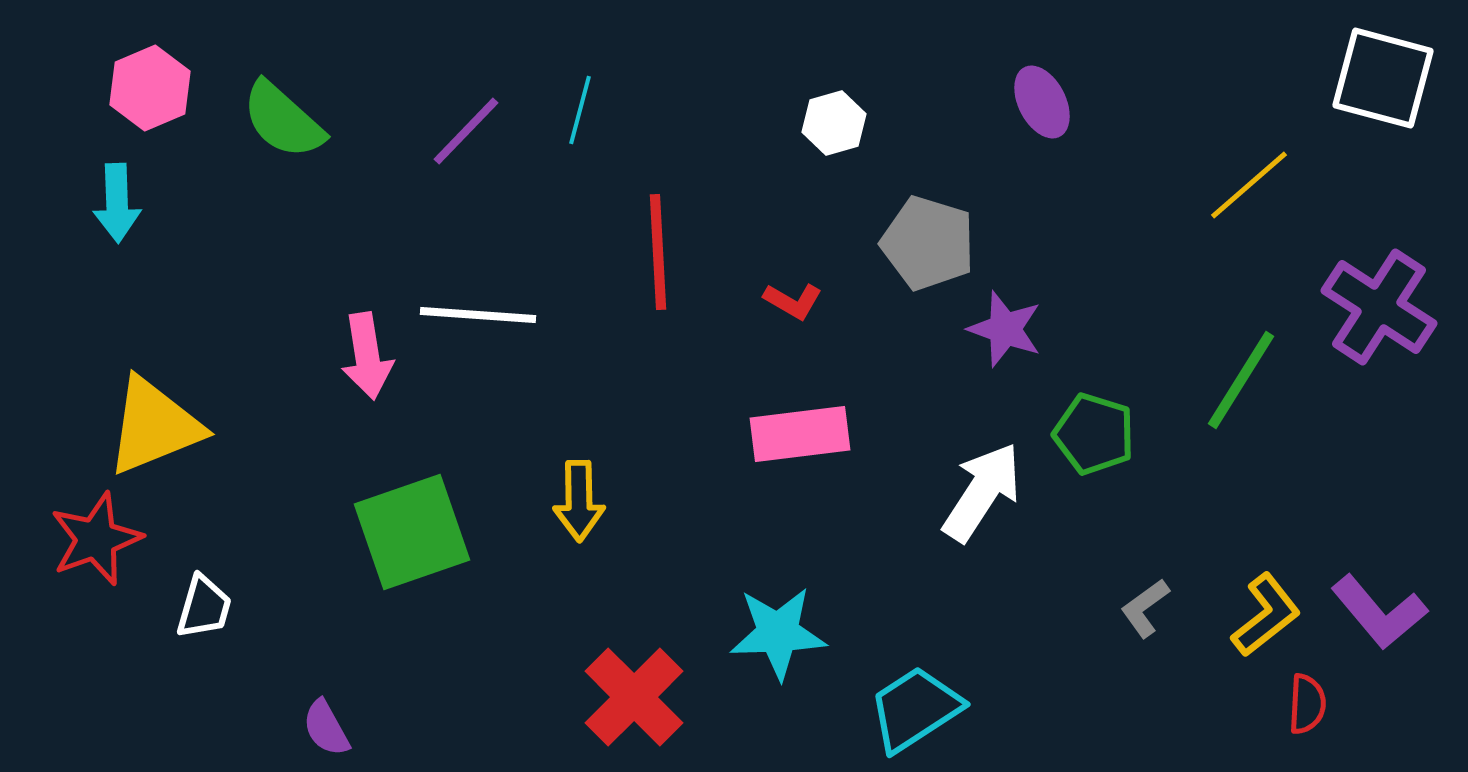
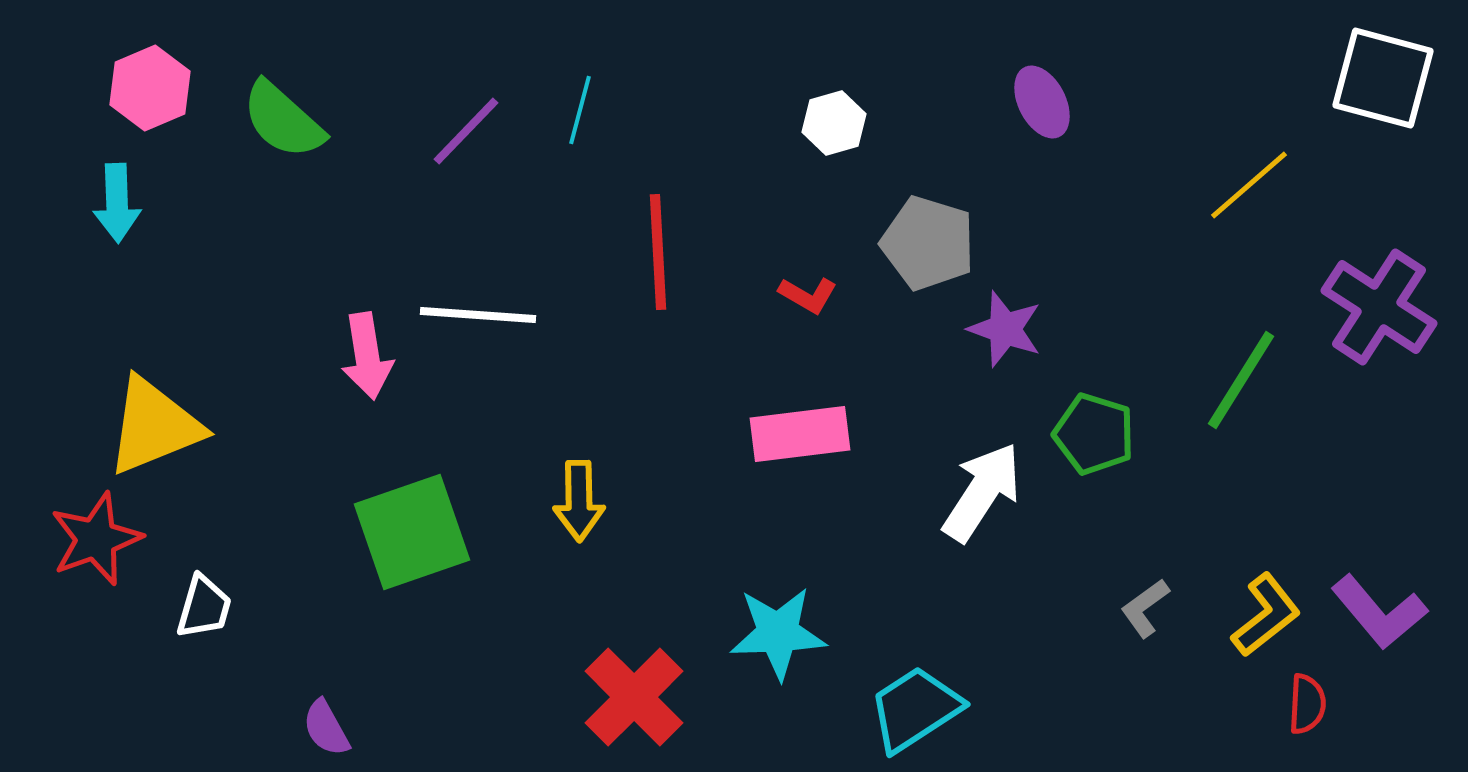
red L-shape: moved 15 px right, 6 px up
